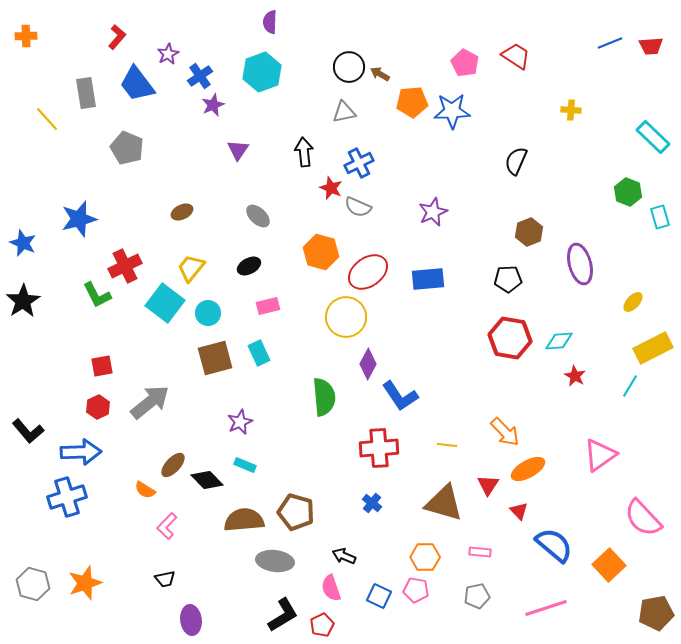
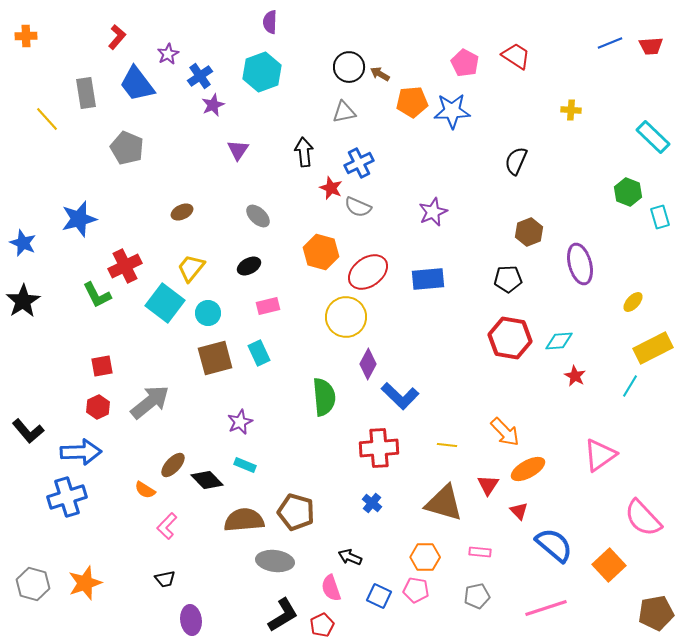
blue L-shape at (400, 396): rotated 12 degrees counterclockwise
black arrow at (344, 556): moved 6 px right, 1 px down
